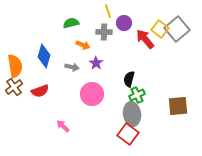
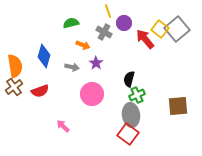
gray cross: rotated 28 degrees clockwise
gray ellipse: moved 1 px left, 1 px down
